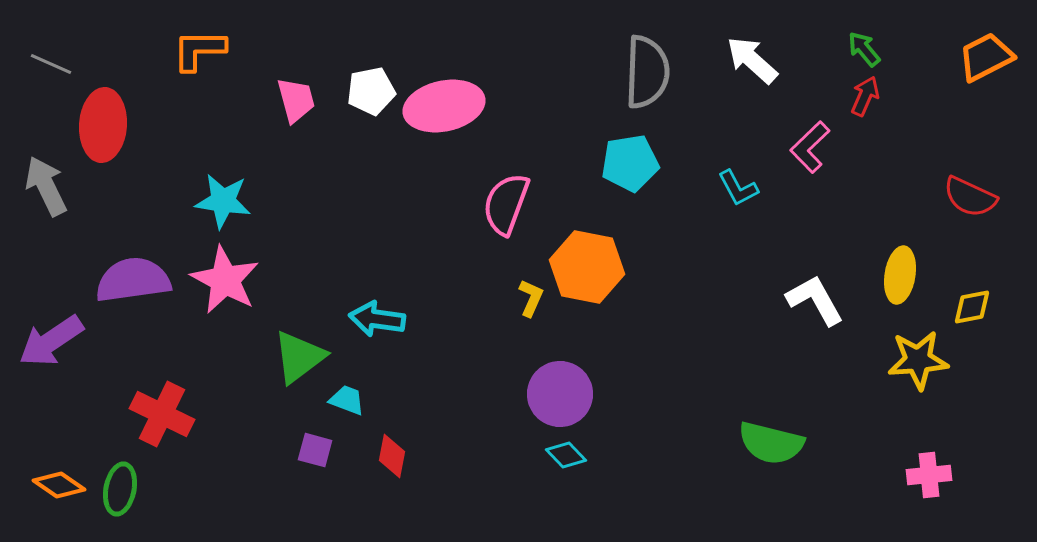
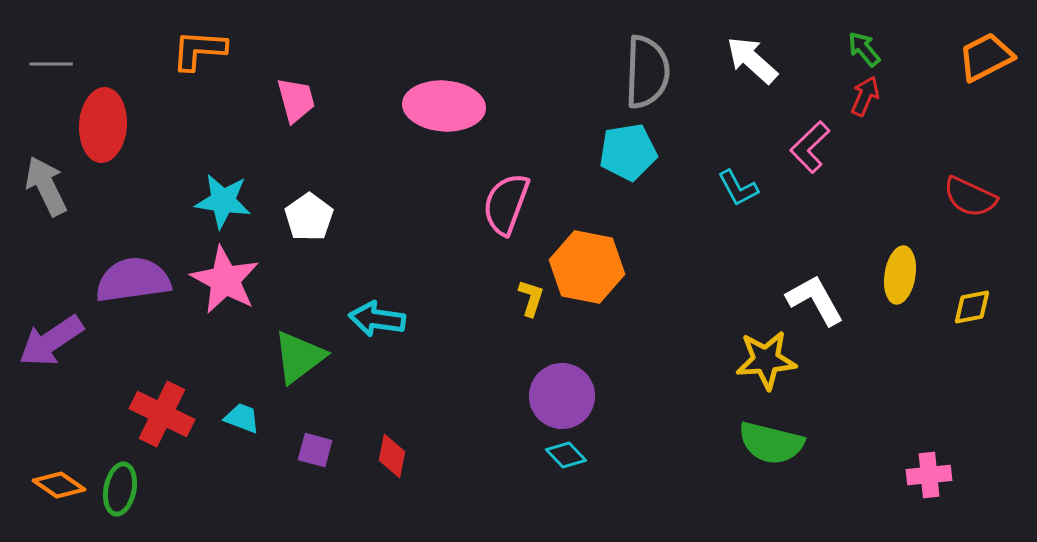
orange L-shape: rotated 4 degrees clockwise
gray line: rotated 24 degrees counterclockwise
white pentagon: moved 62 px left, 126 px down; rotated 24 degrees counterclockwise
pink ellipse: rotated 16 degrees clockwise
cyan pentagon: moved 2 px left, 11 px up
yellow L-shape: rotated 6 degrees counterclockwise
yellow star: moved 152 px left
purple circle: moved 2 px right, 2 px down
cyan trapezoid: moved 105 px left, 18 px down
